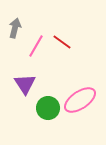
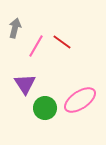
green circle: moved 3 px left
